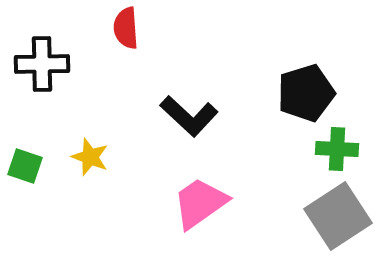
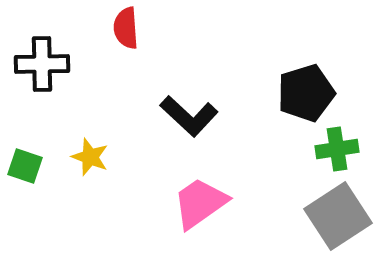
green cross: rotated 12 degrees counterclockwise
